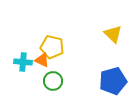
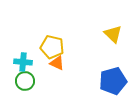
orange triangle: moved 15 px right, 3 px down
green circle: moved 28 px left
